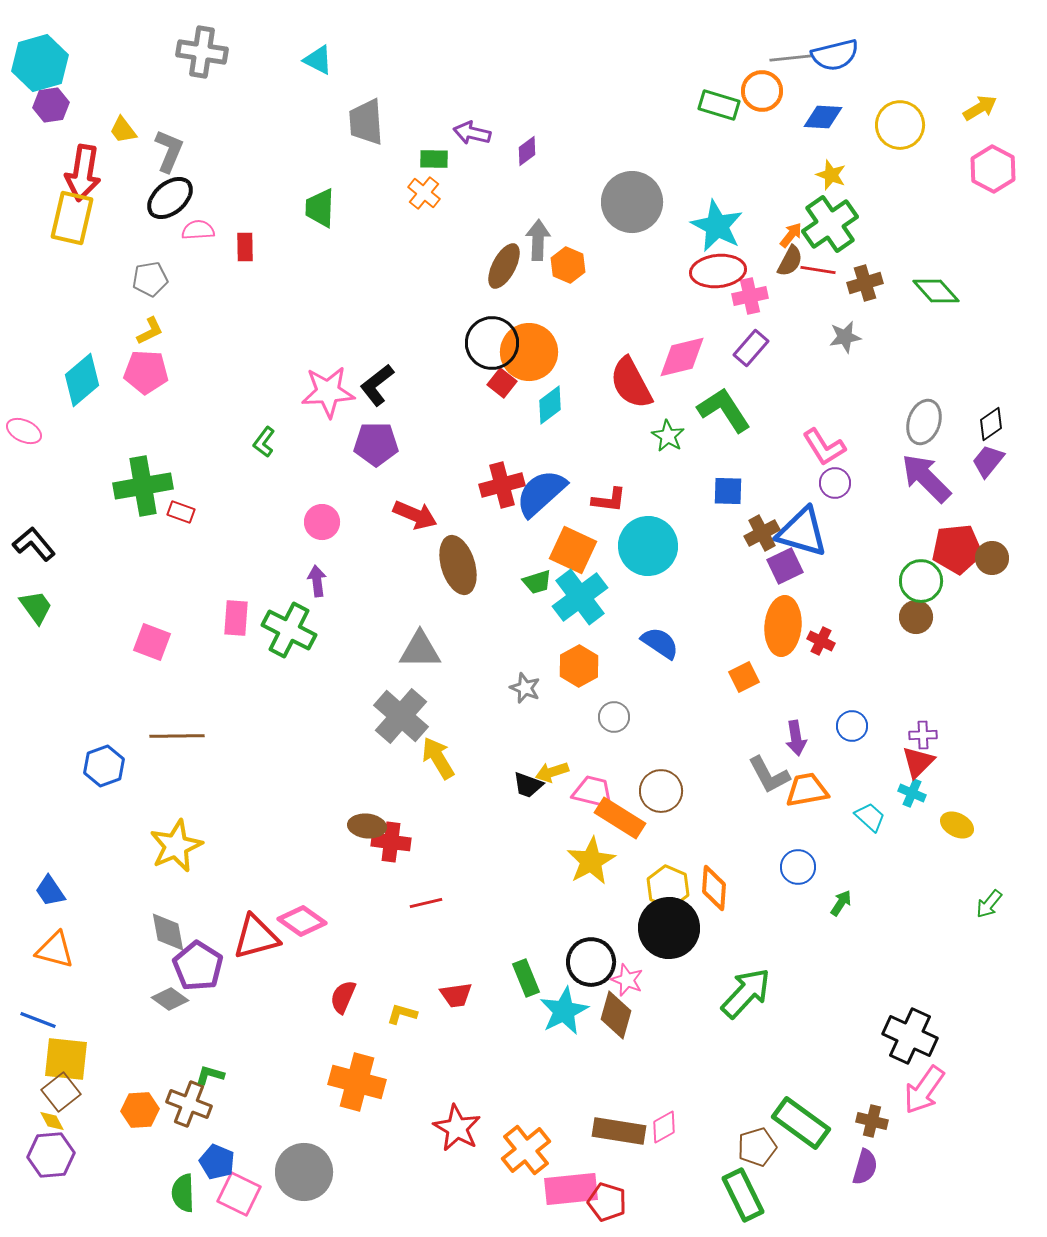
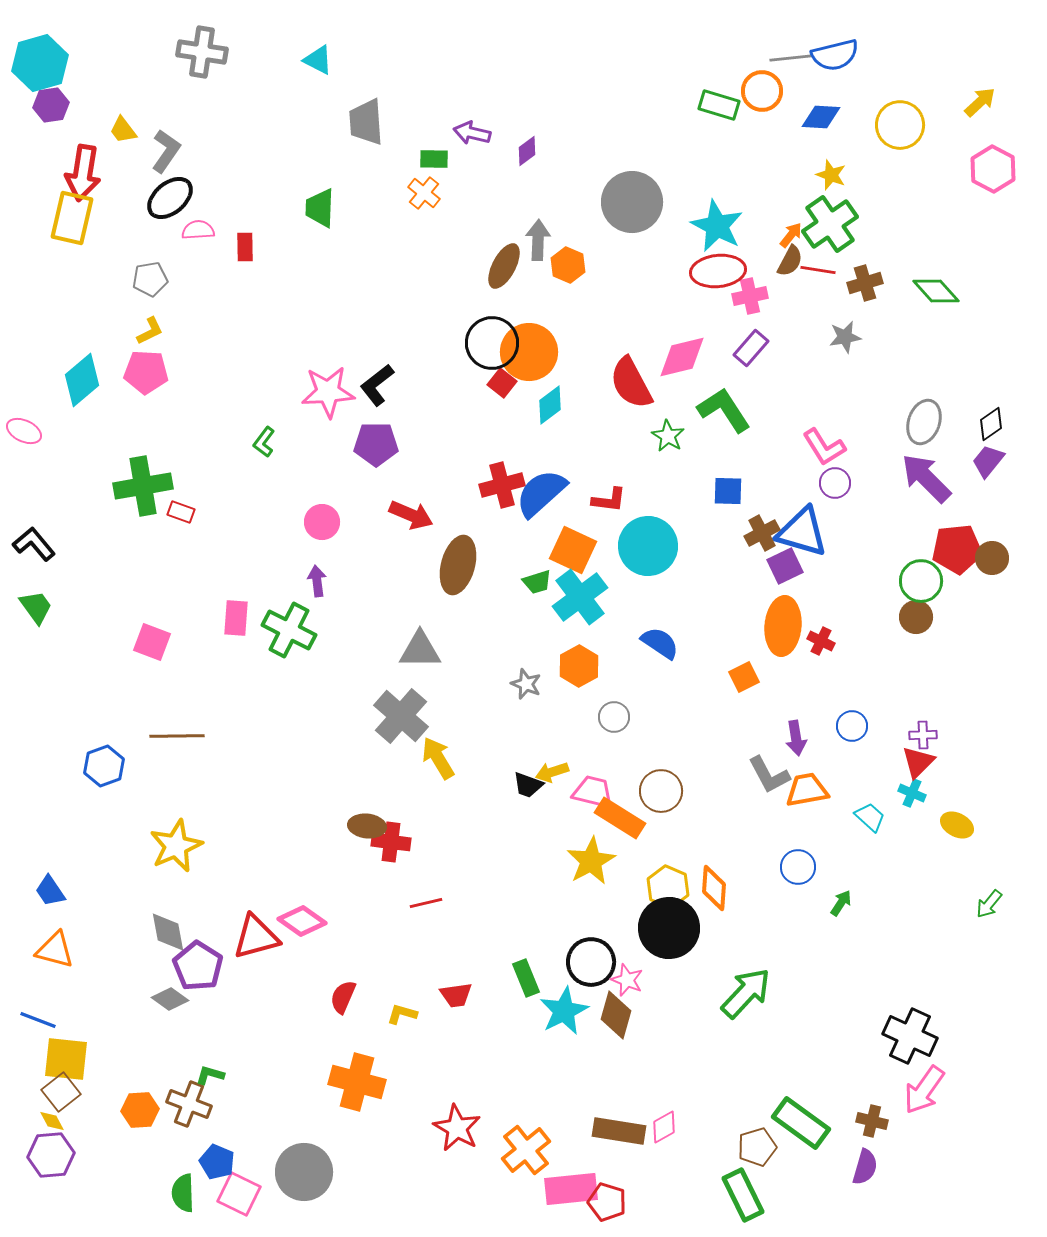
yellow arrow at (980, 108): moved 6 px up; rotated 12 degrees counterclockwise
blue diamond at (823, 117): moved 2 px left
gray L-shape at (169, 151): moved 3 px left; rotated 12 degrees clockwise
red arrow at (415, 515): moved 4 px left
brown ellipse at (458, 565): rotated 32 degrees clockwise
gray star at (525, 688): moved 1 px right, 4 px up
